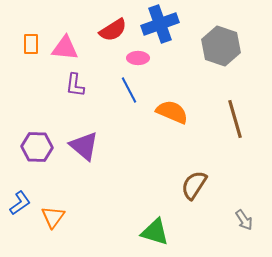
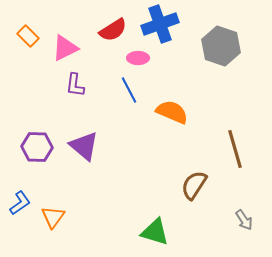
orange rectangle: moved 3 px left, 8 px up; rotated 45 degrees counterclockwise
pink triangle: rotated 32 degrees counterclockwise
brown line: moved 30 px down
